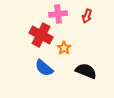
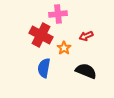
red arrow: moved 1 px left, 20 px down; rotated 48 degrees clockwise
blue semicircle: rotated 60 degrees clockwise
